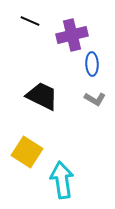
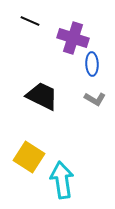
purple cross: moved 1 px right, 3 px down; rotated 32 degrees clockwise
yellow square: moved 2 px right, 5 px down
